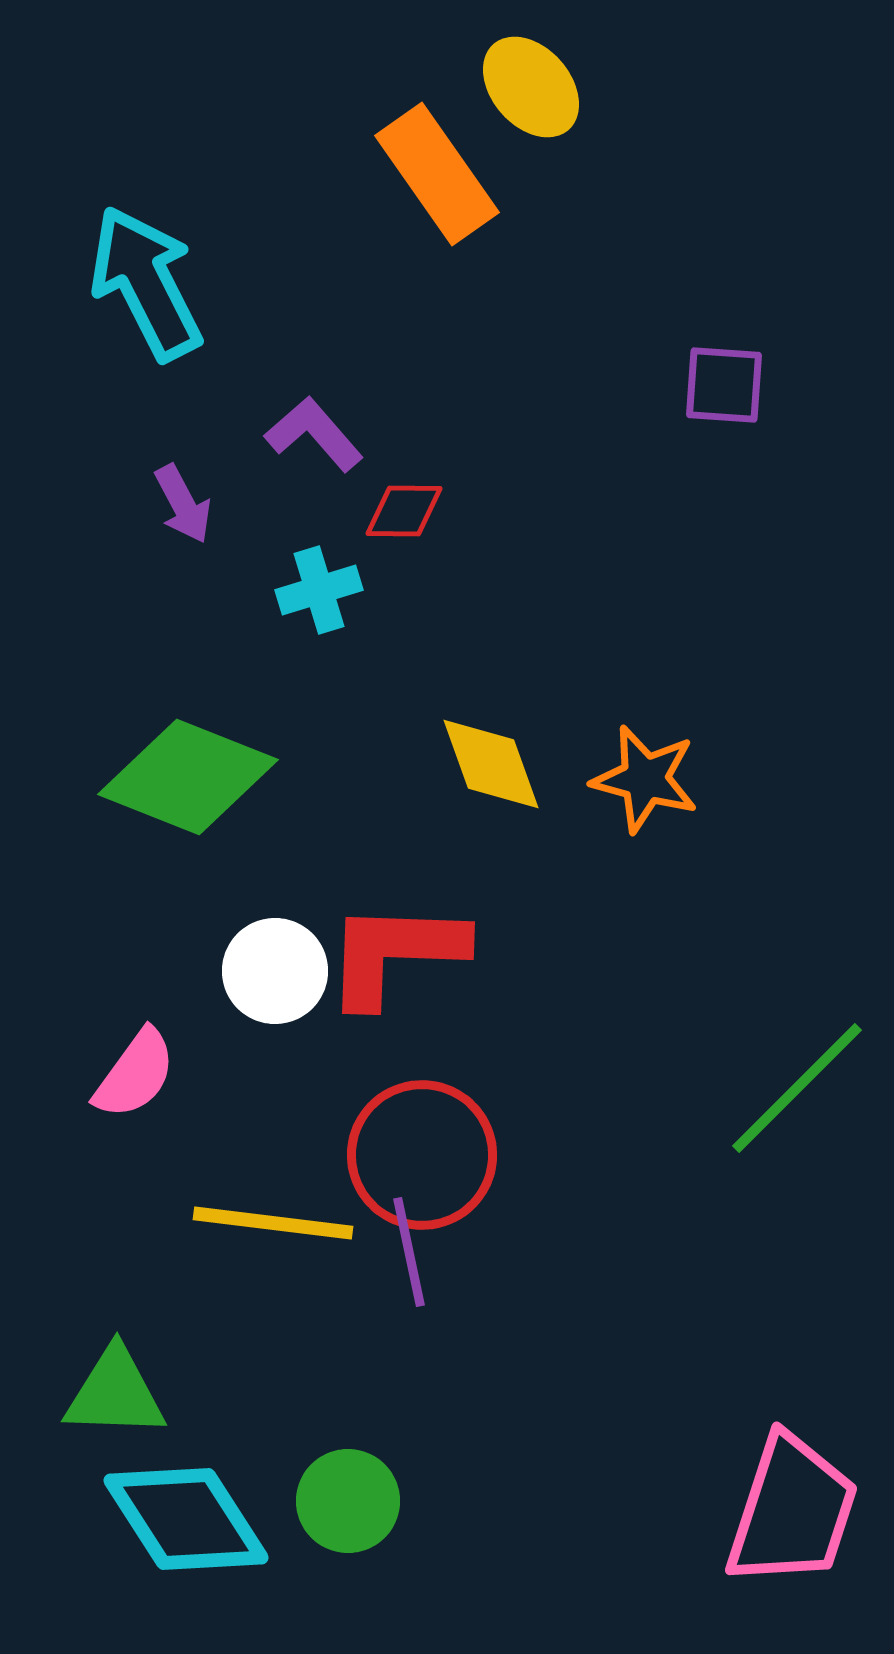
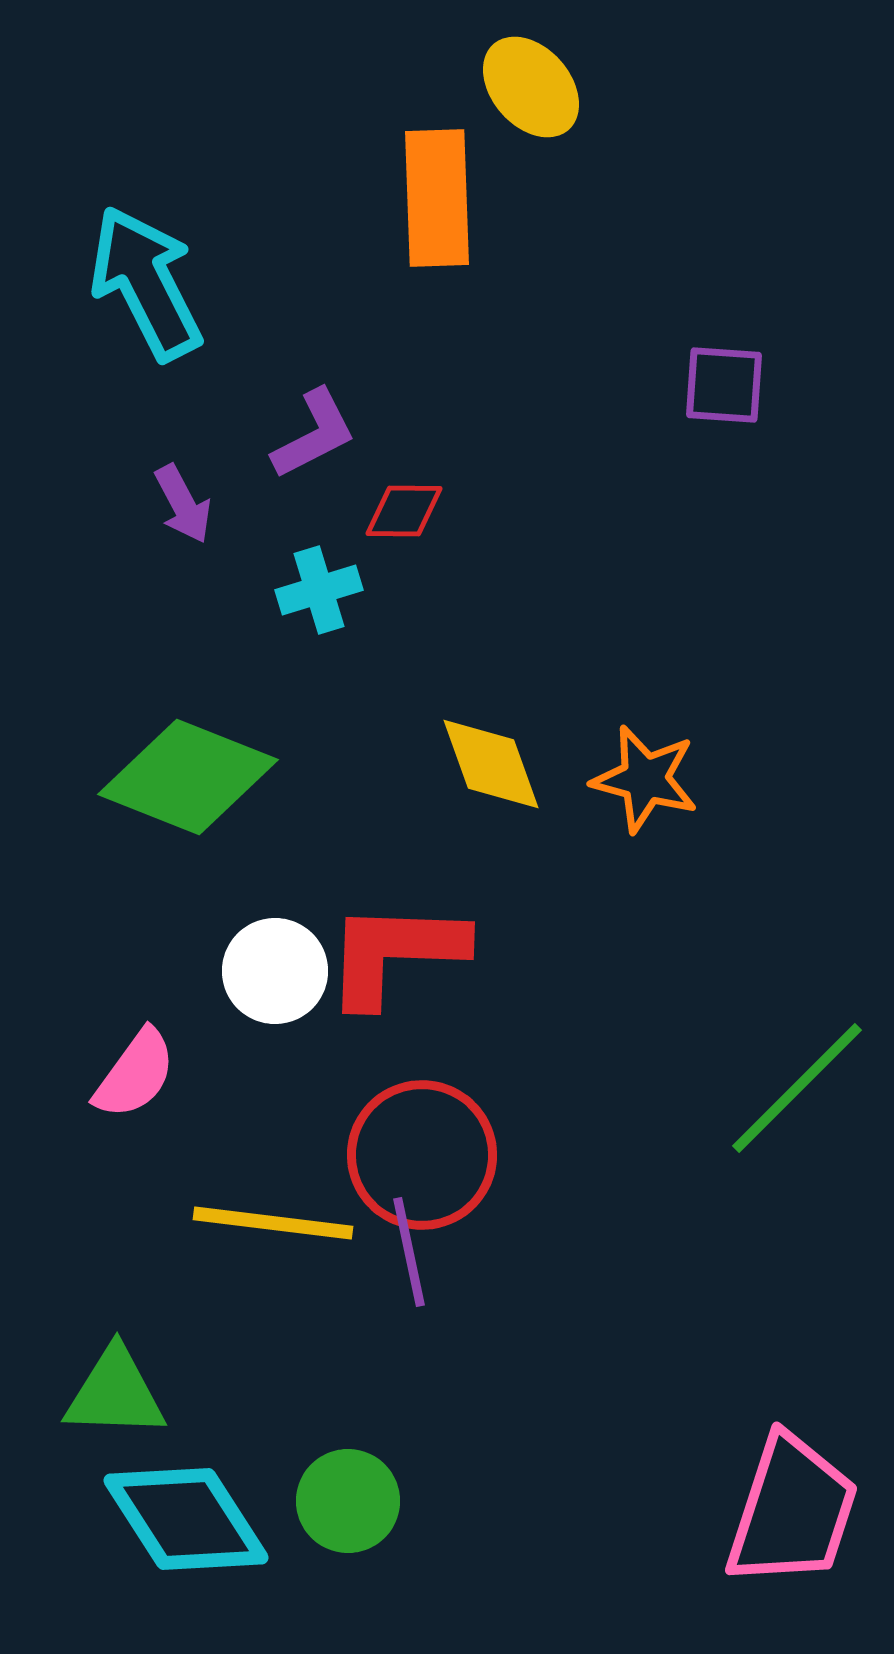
orange rectangle: moved 24 px down; rotated 33 degrees clockwise
purple L-shape: rotated 104 degrees clockwise
